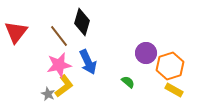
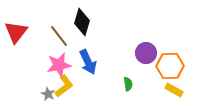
orange hexagon: rotated 16 degrees clockwise
green semicircle: moved 2 px down; rotated 40 degrees clockwise
